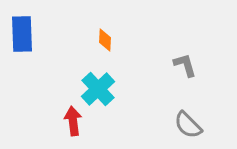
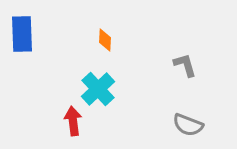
gray semicircle: rotated 24 degrees counterclockwise
